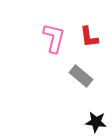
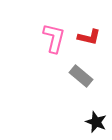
red L-shape: rotated 70 degrees counterclockwise
black star: rotated 15 degrees clockwise
